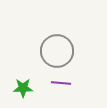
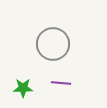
gray circle: moved 4 px left, 7 px up
